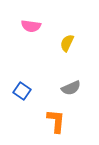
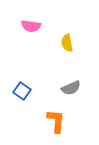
yellow semicircle: rotated 36 degrees counterclockwise
